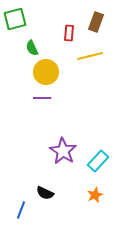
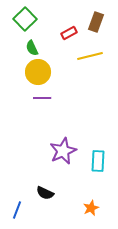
green square: moved 10 px right; rotated 30 degrees counterclockwise
red rectangle: rotated 56 degrees clockwise
yellow circle: moved 8 px left
purple star: rotated 16 degrees clockwise
cyan rectangle: rotated 40 degrees counterclockwise
orange star: moved 4 px left, 13 px down
blue line: moved 4 px left
